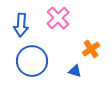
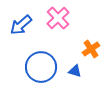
blue arrow: rotated 45 degrees clockwise
blue circle: moved 9 px right, 6 px down
